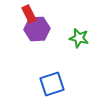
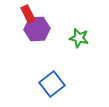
red rectangle: moved 1 px left
blue square: rotated 20 degrees counterclockwise
